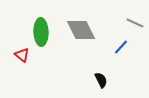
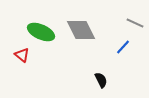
green ellipse: rotated 64 degrees counterclockwise
blue line: moved 2 px right
